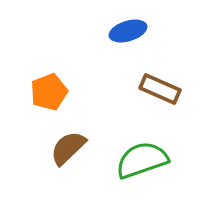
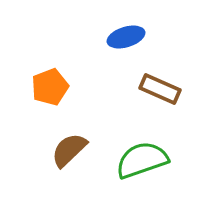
blue ellipse: moved 2 px left, 6 px down
orange pentagon: moved 1 px right, 5 px up
brown semicircle: moved 1 px right, 2 px down
